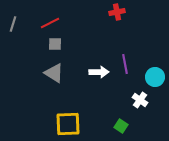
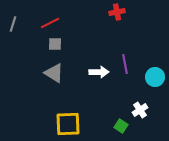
white cross: moved 10 px down; rotated 21 degrees clockwise
